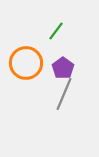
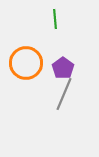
green line: moved 1 px left, 12 px up; rotated 42 degrees counterclockwise
